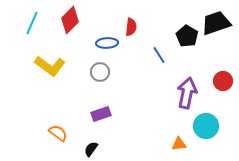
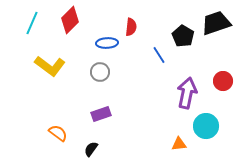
black pentagon: moved 4 px left
